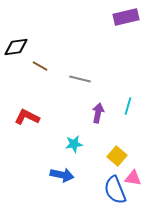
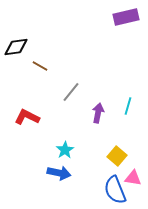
gray line: moved 9 px left, 13 px down; rotated 65 degrees counterclockwise
cyan star: moved 9 px left, 6 px down; rotated 24 degrees counterclockwise
blue arrow: moved 3 px left, 2 px up
